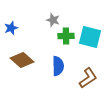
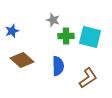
blue star: moved 1 px right, 3 px down
